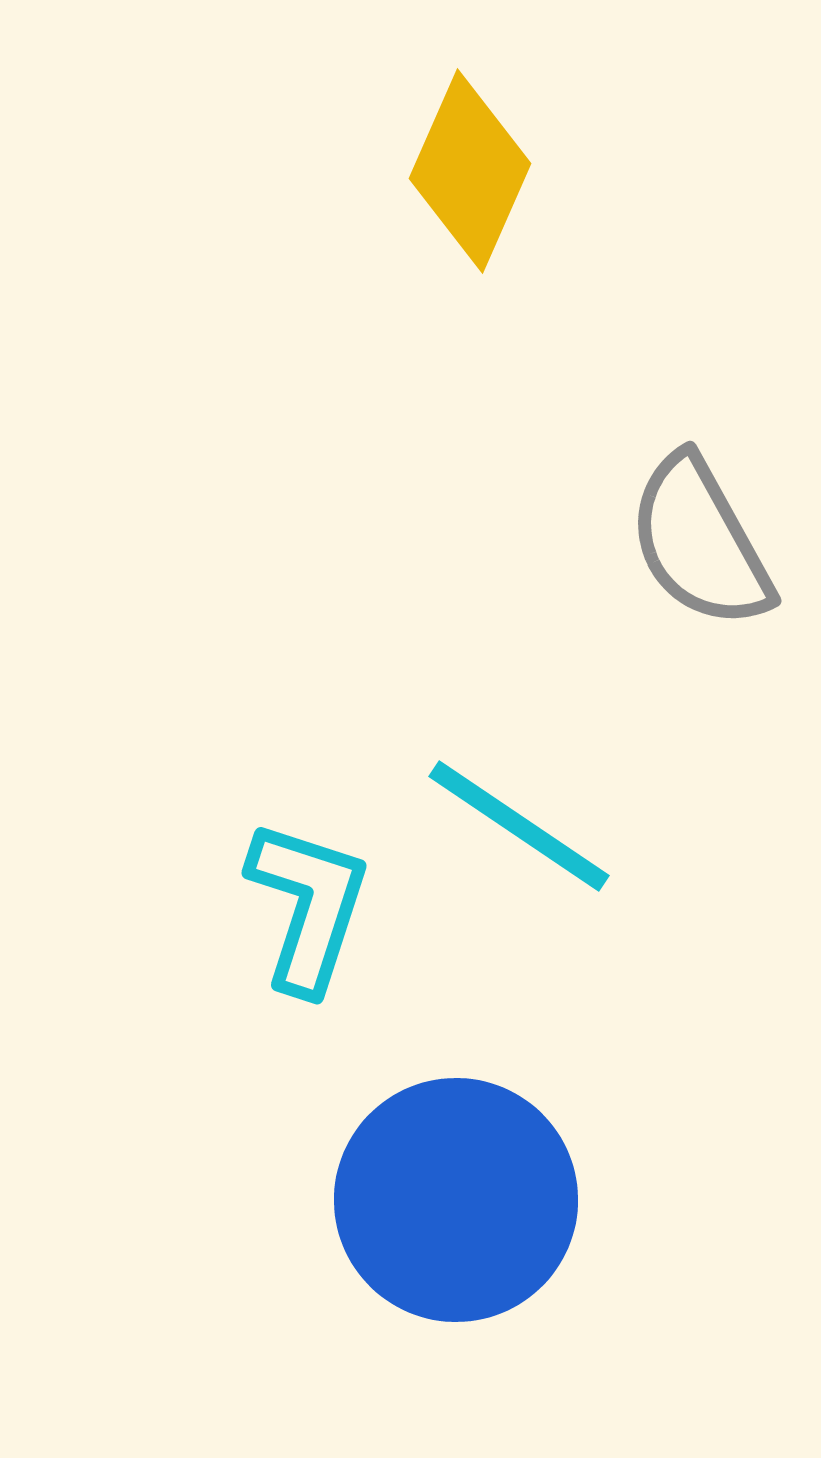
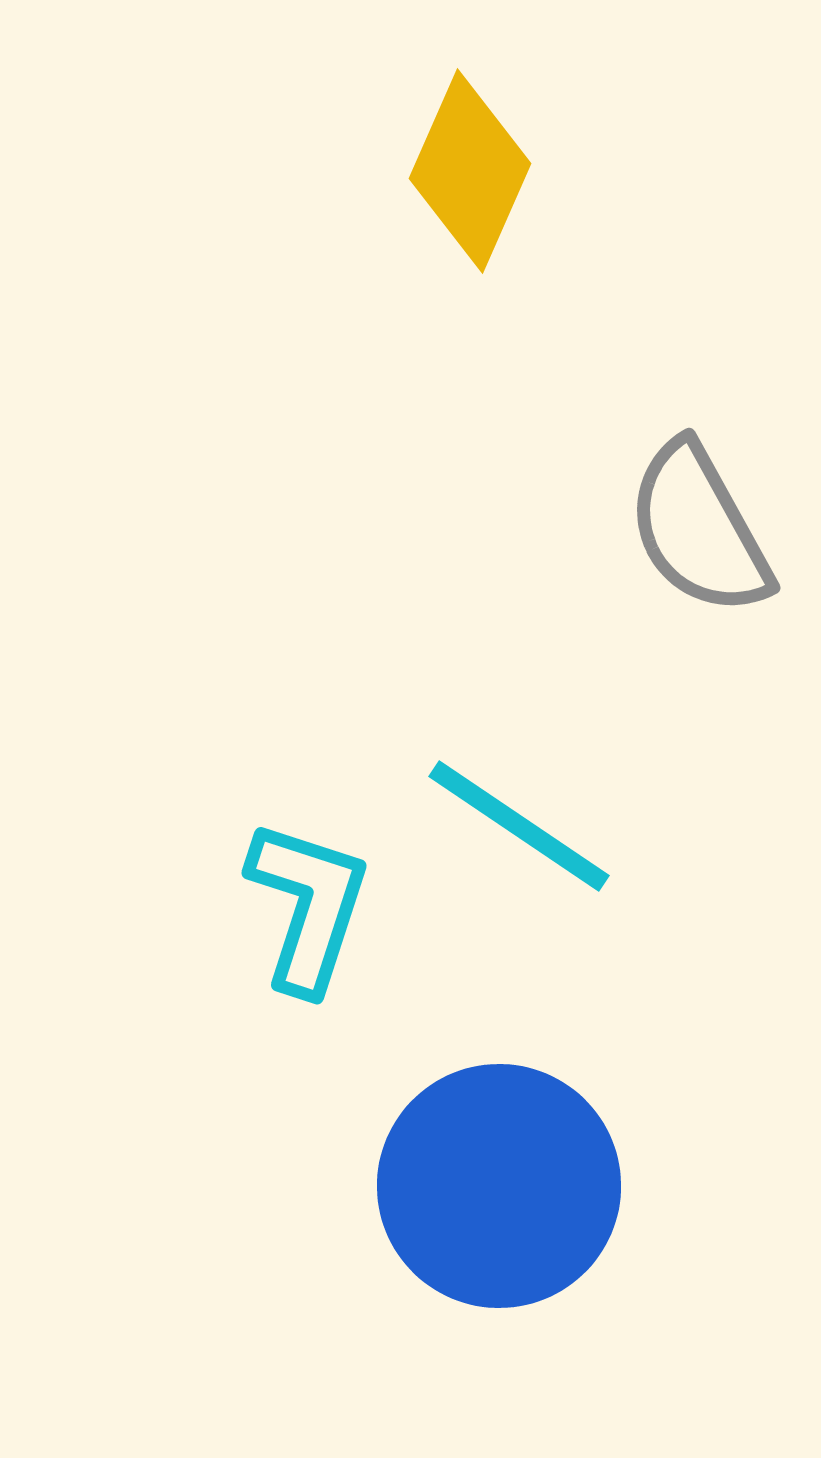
gray semicircle: moved 1 px left, 13 px up
blue circle: moved 43 px right, 14 px up
